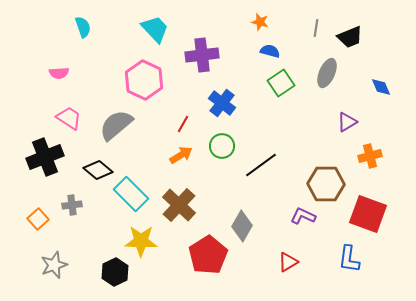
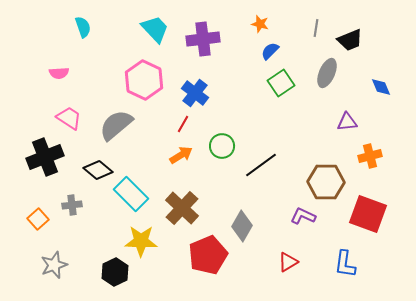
orange star: moved 2 px down
black trapezoid: moved 3 px down
blue semicircle: rotated 60 degrees counterclockwise
purple cross: moved 1 px right, 16 px up
blue cross: moved 27 px left, 10 px up
purple triangle: rotated 25 degrees clockwise
brown hexagon: moved 2 px up
brown cross: moved 3 px right, 3 px down
red pentagon: rotated 9 degrees clockwise
blue L-shape: moved 4 px left, 5 px down
